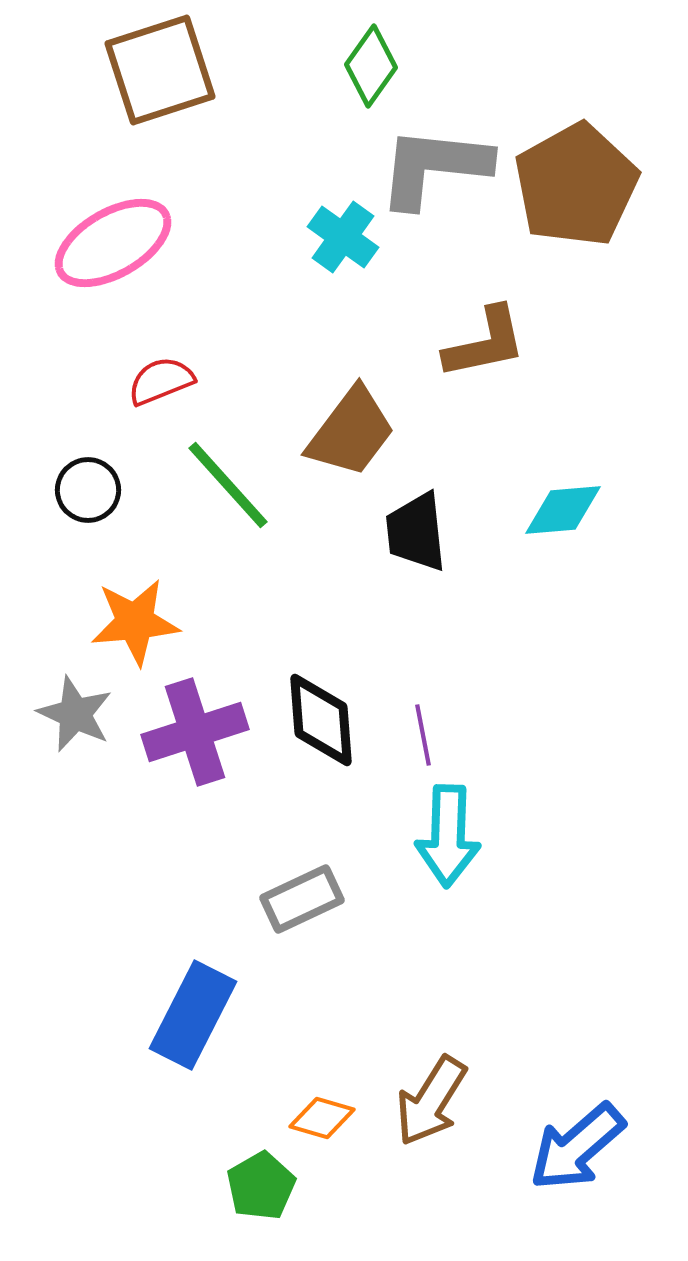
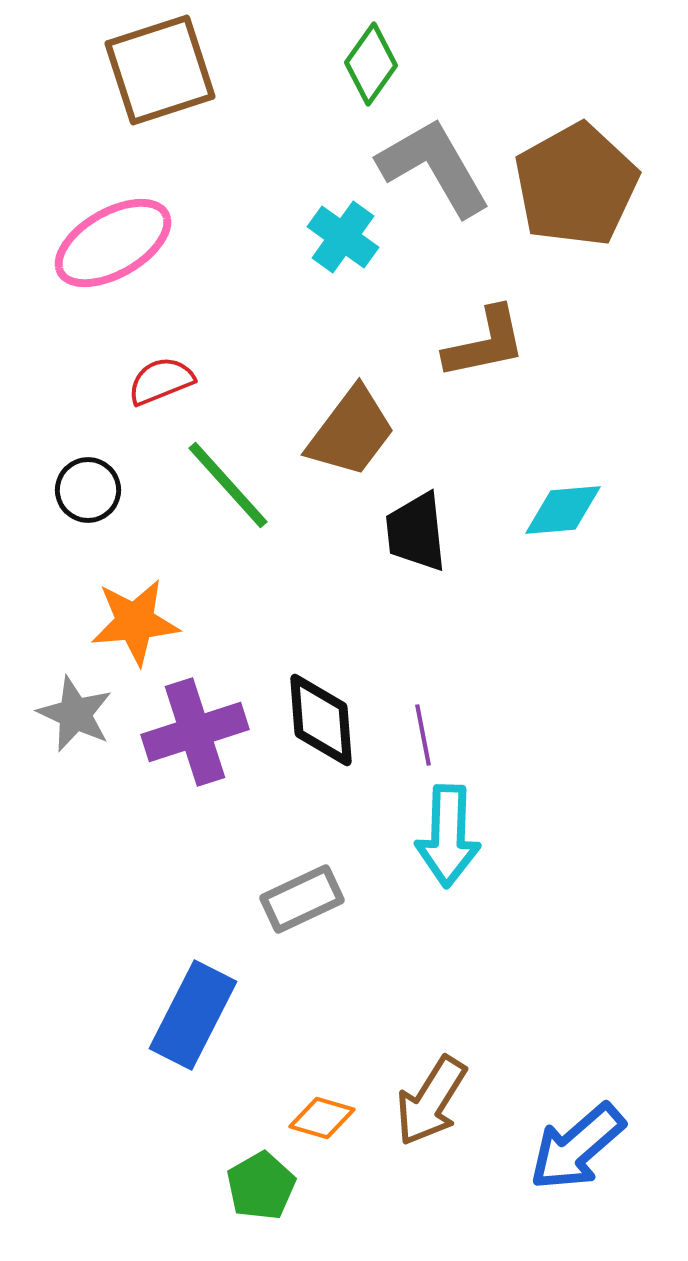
green diamond: moved 2 px up
gray L-shape: rotated 54 degrees clockwise
